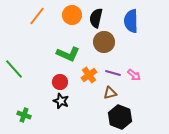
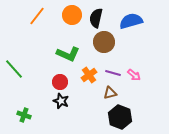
blue semicircle: rotated 75 degrees clockwise
